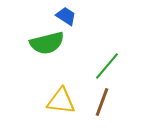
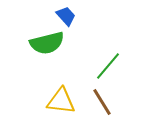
blue trapezoid: rotated 15 degrees clockwise
green line: moved 1 px right
brown line: rotated 52 degrees counterclockwise
